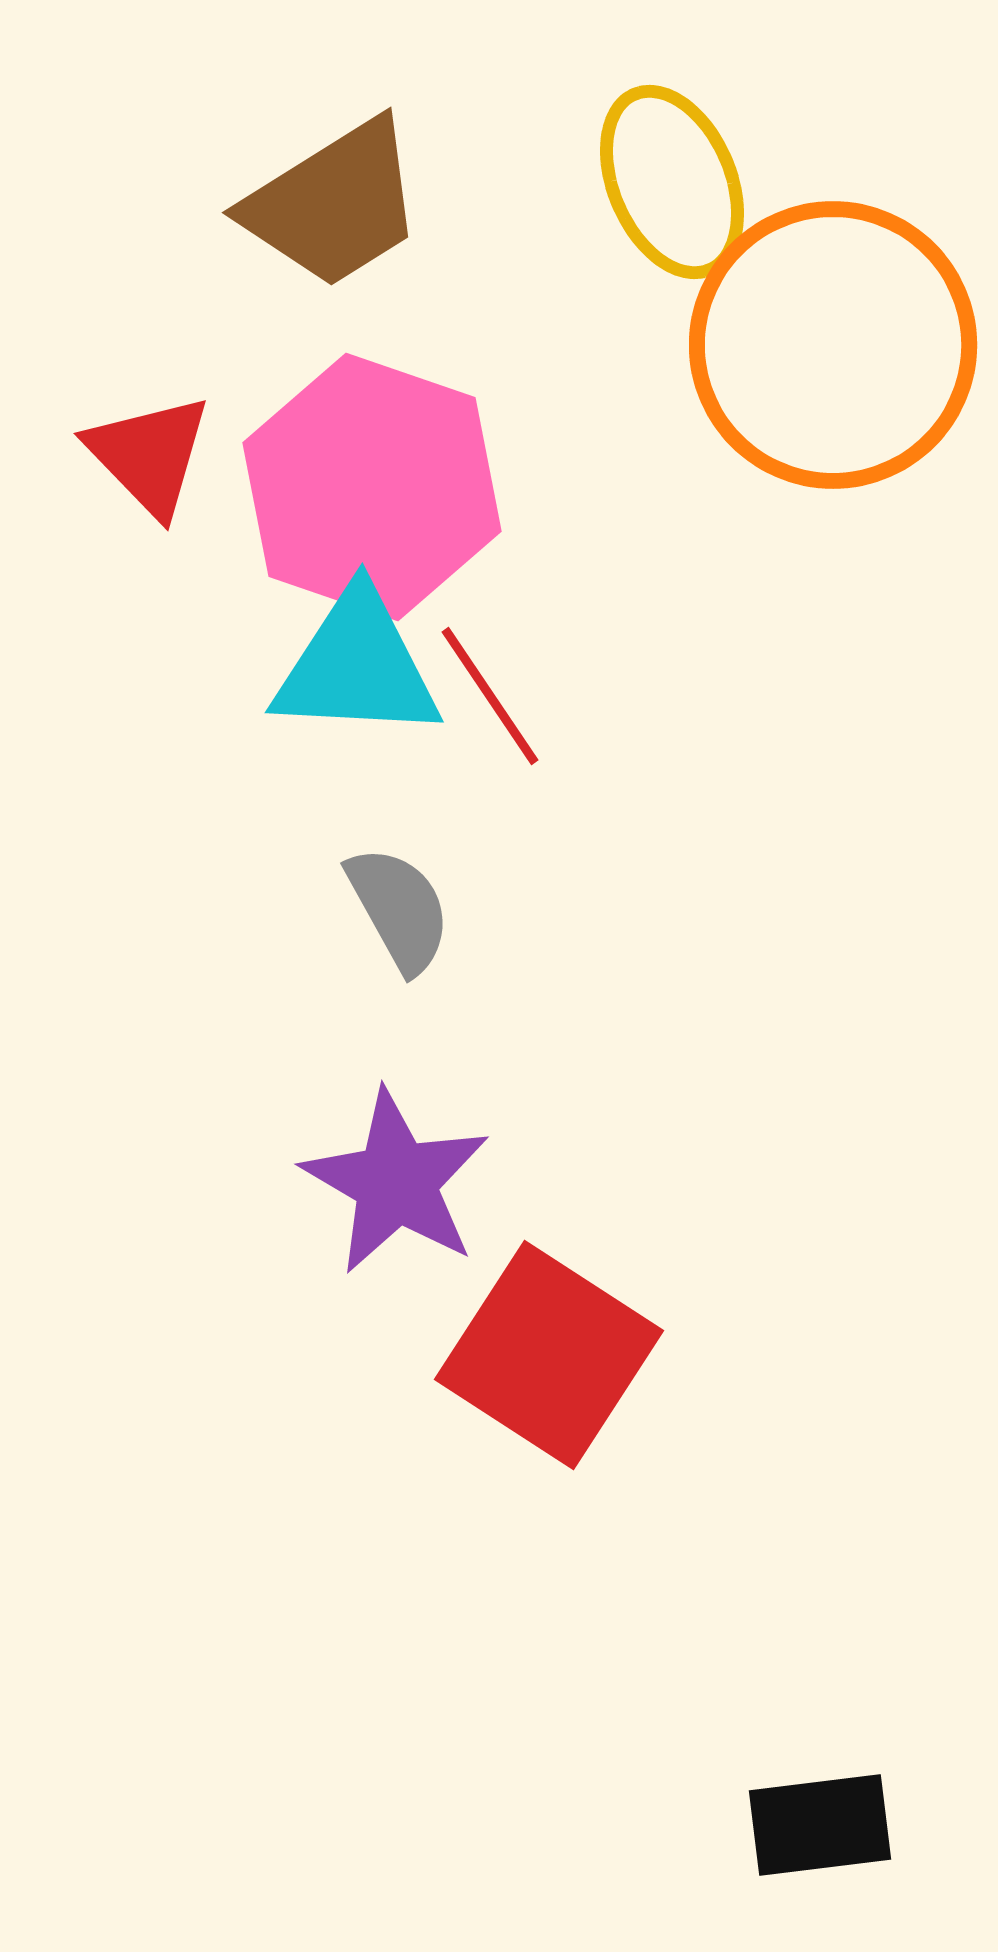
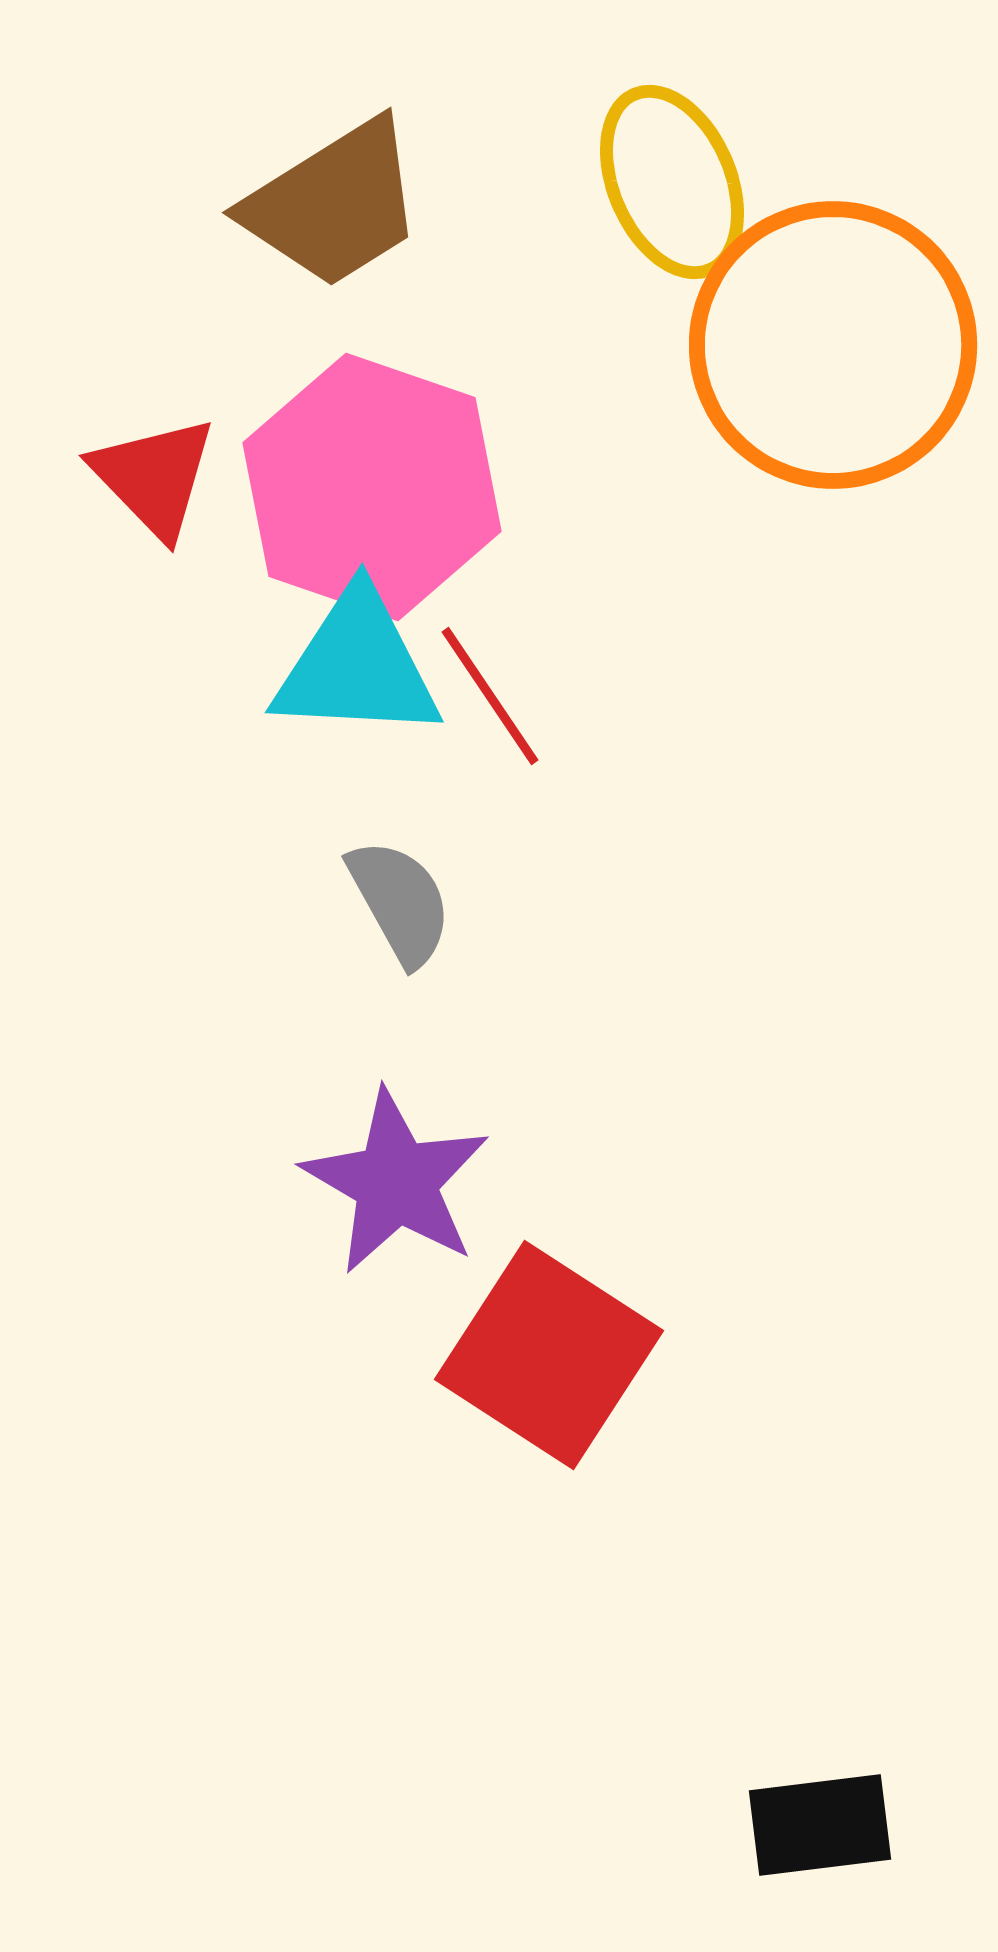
red triangle: moved 5 px right, 22 px down
gray semicircle: moved 1 px right, 7 px up
